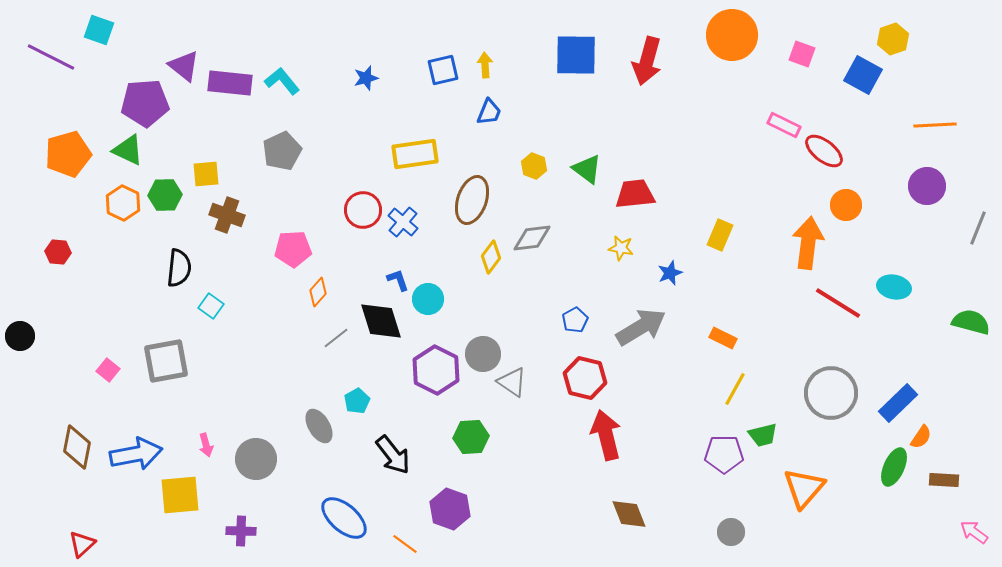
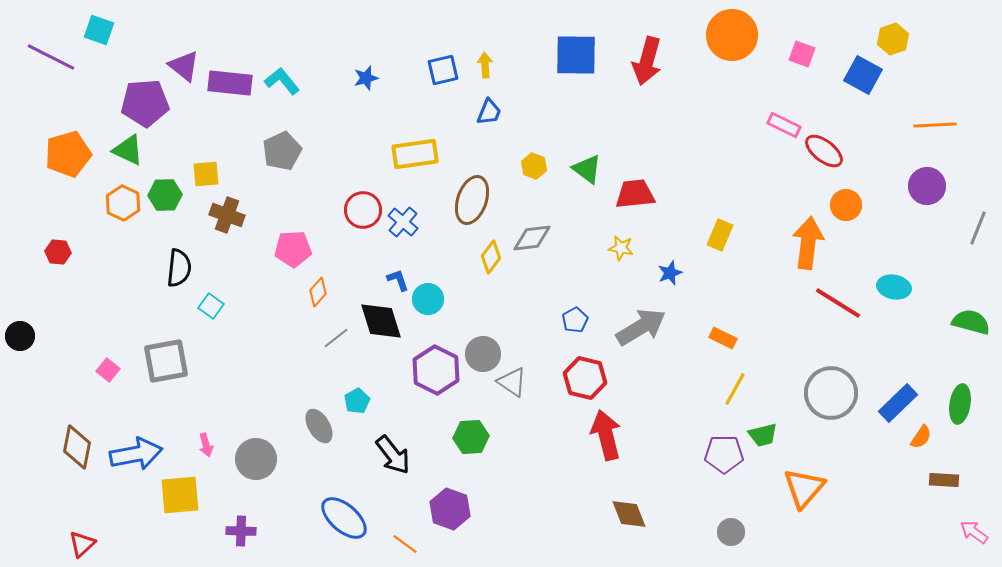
green ellipse at (894, 467): moved 66 px right, 63 px up; rotated 15 degrees counterclockwise
